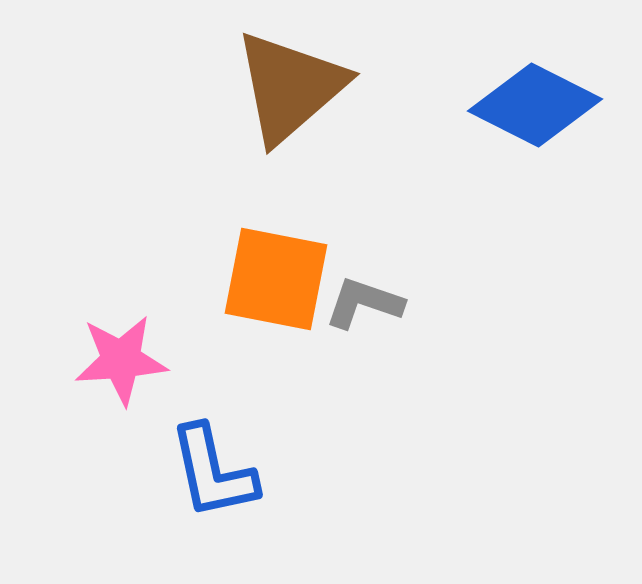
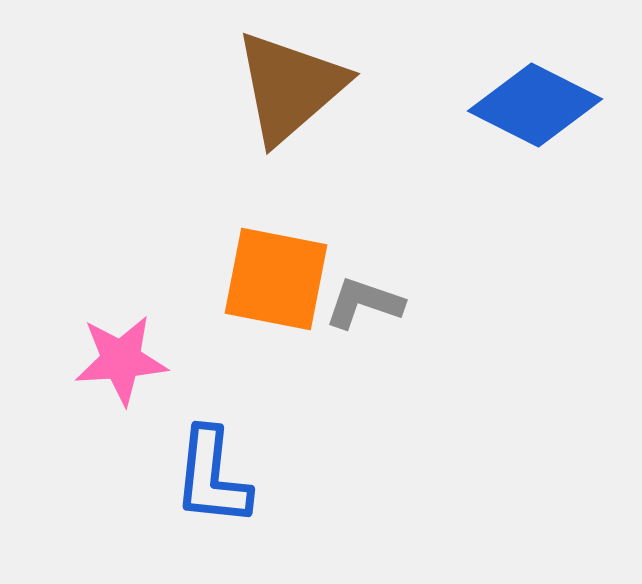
blue L-shape: moved 1 px left, 5 px down; rotated 18 degrees clockwise
